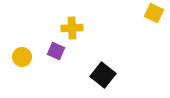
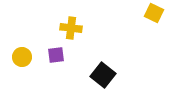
yellow cross: moved 1 px left; rotated 10 degrees clockwise
purple square: moved 4 px down; rotated 30 degrees counterclockwise
